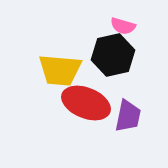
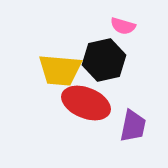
black hexagon: moved 9 px left, 5 px down
purple trapezoid: moved 5 px right, 10 px down
